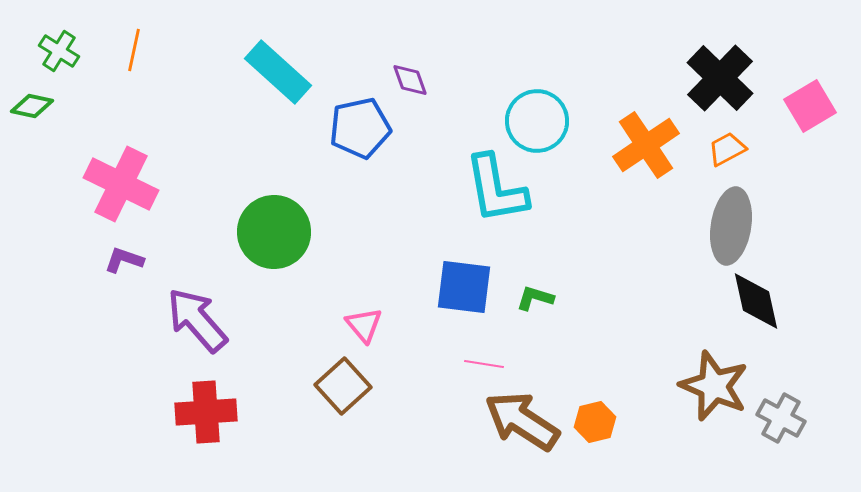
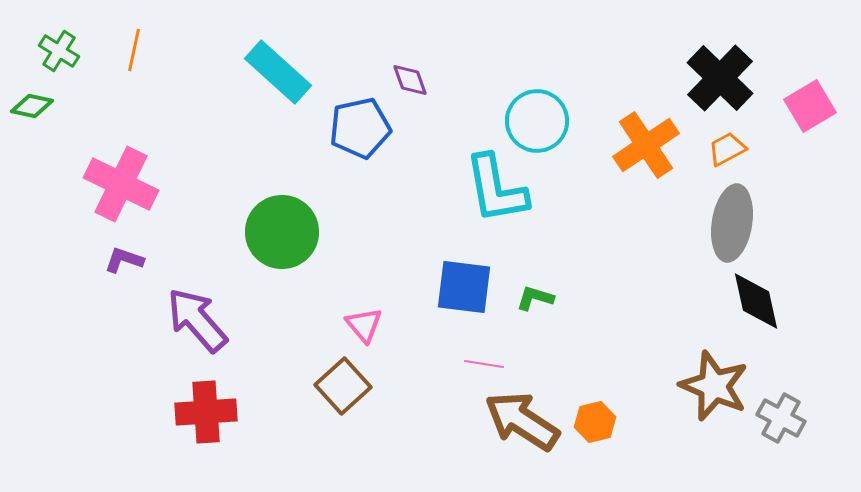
gray ellipse: moved 1 px right, 3 px up
green circle: moved 8 px right
